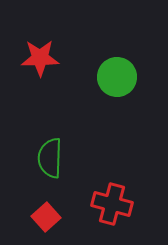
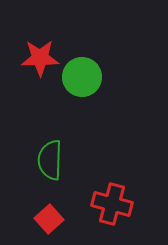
green circle: moved 35 px left
green semicircle: moved 2 px down
red square: moved 3 px right, 2 px down
